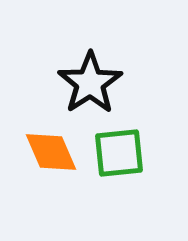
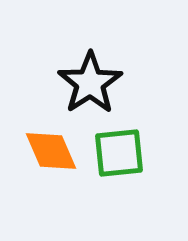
orange diamond: moved 1 px up
